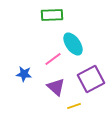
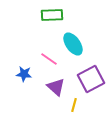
pink line: moved 4 px left; rotated 72 degrees clockwise
yellow line: moved 1 px up; rotated 56 degrees counterclockwise
